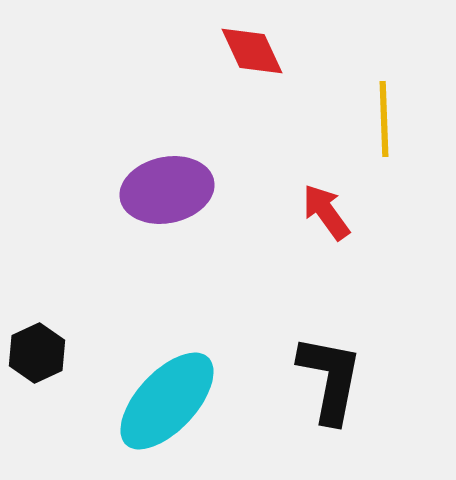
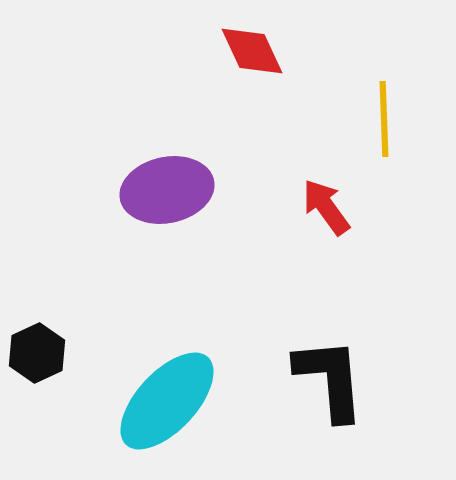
red arrow: moved 5 px up
black L-shape: rotated 16 degrees counterclockwise
